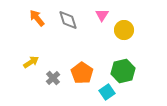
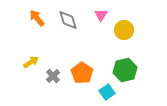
pink triangle: moved 1 px left
green hexagon: moved 2 px right, 1 px up
gray cross: moved 2 px up
